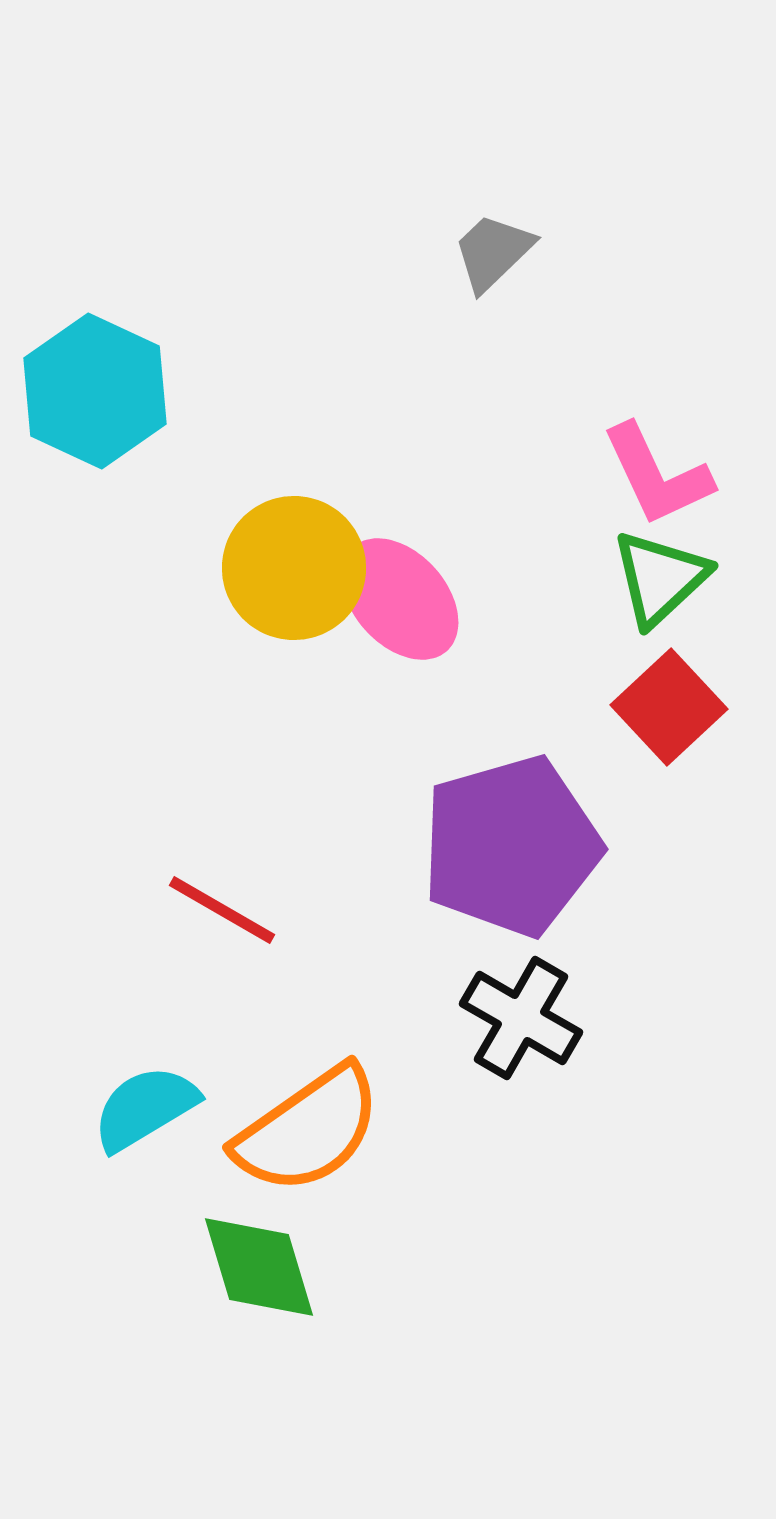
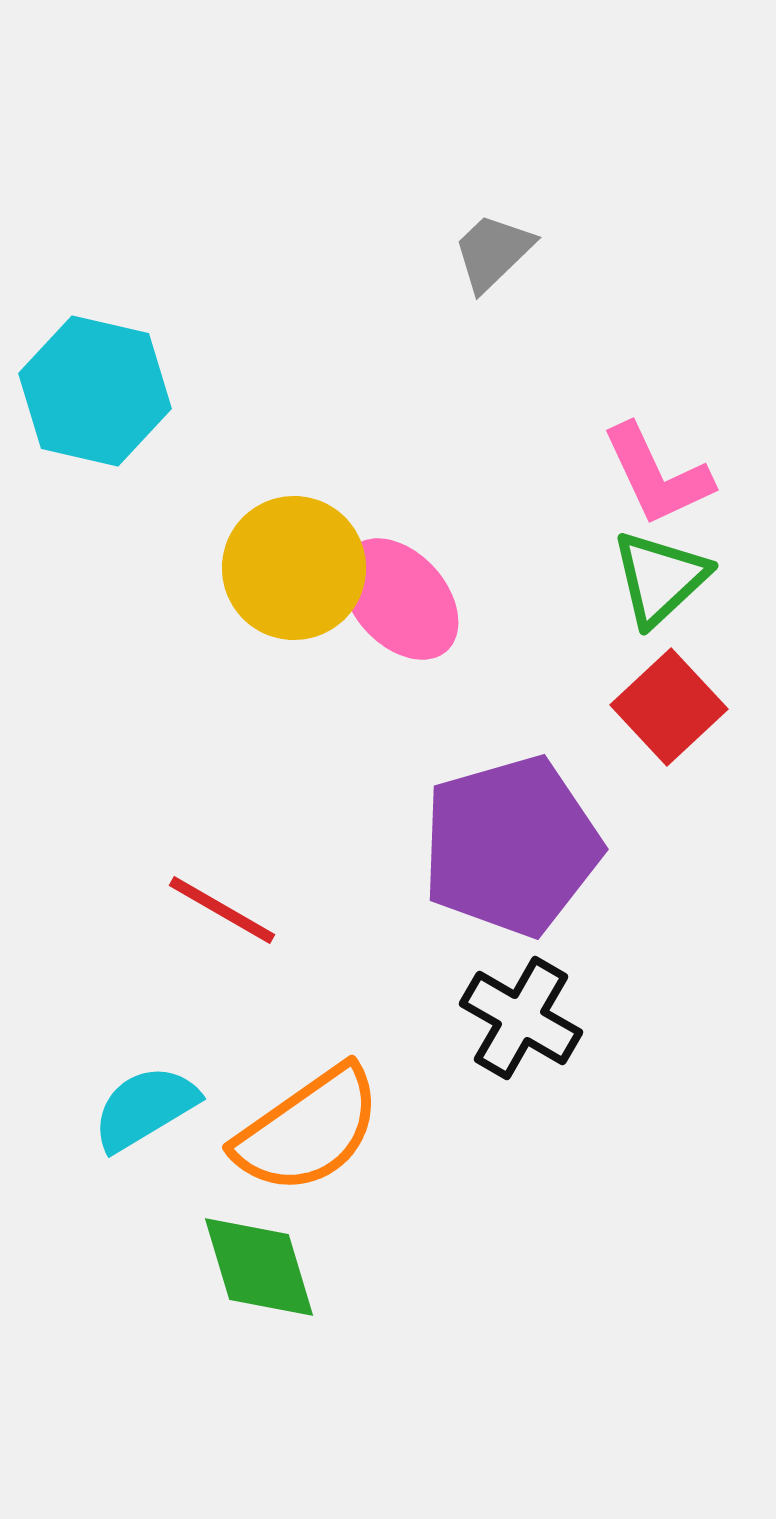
cyan hexagon: rotated 12 degrees counterclockwise
